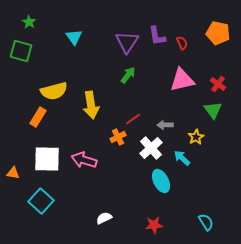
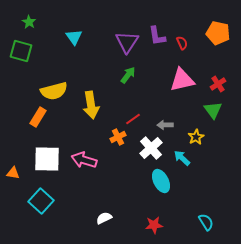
red cross: rotated 21 degrees clockwise
